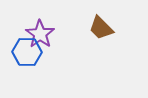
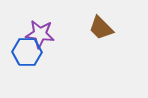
purple star: rotated 28 degrees counterclockwise
